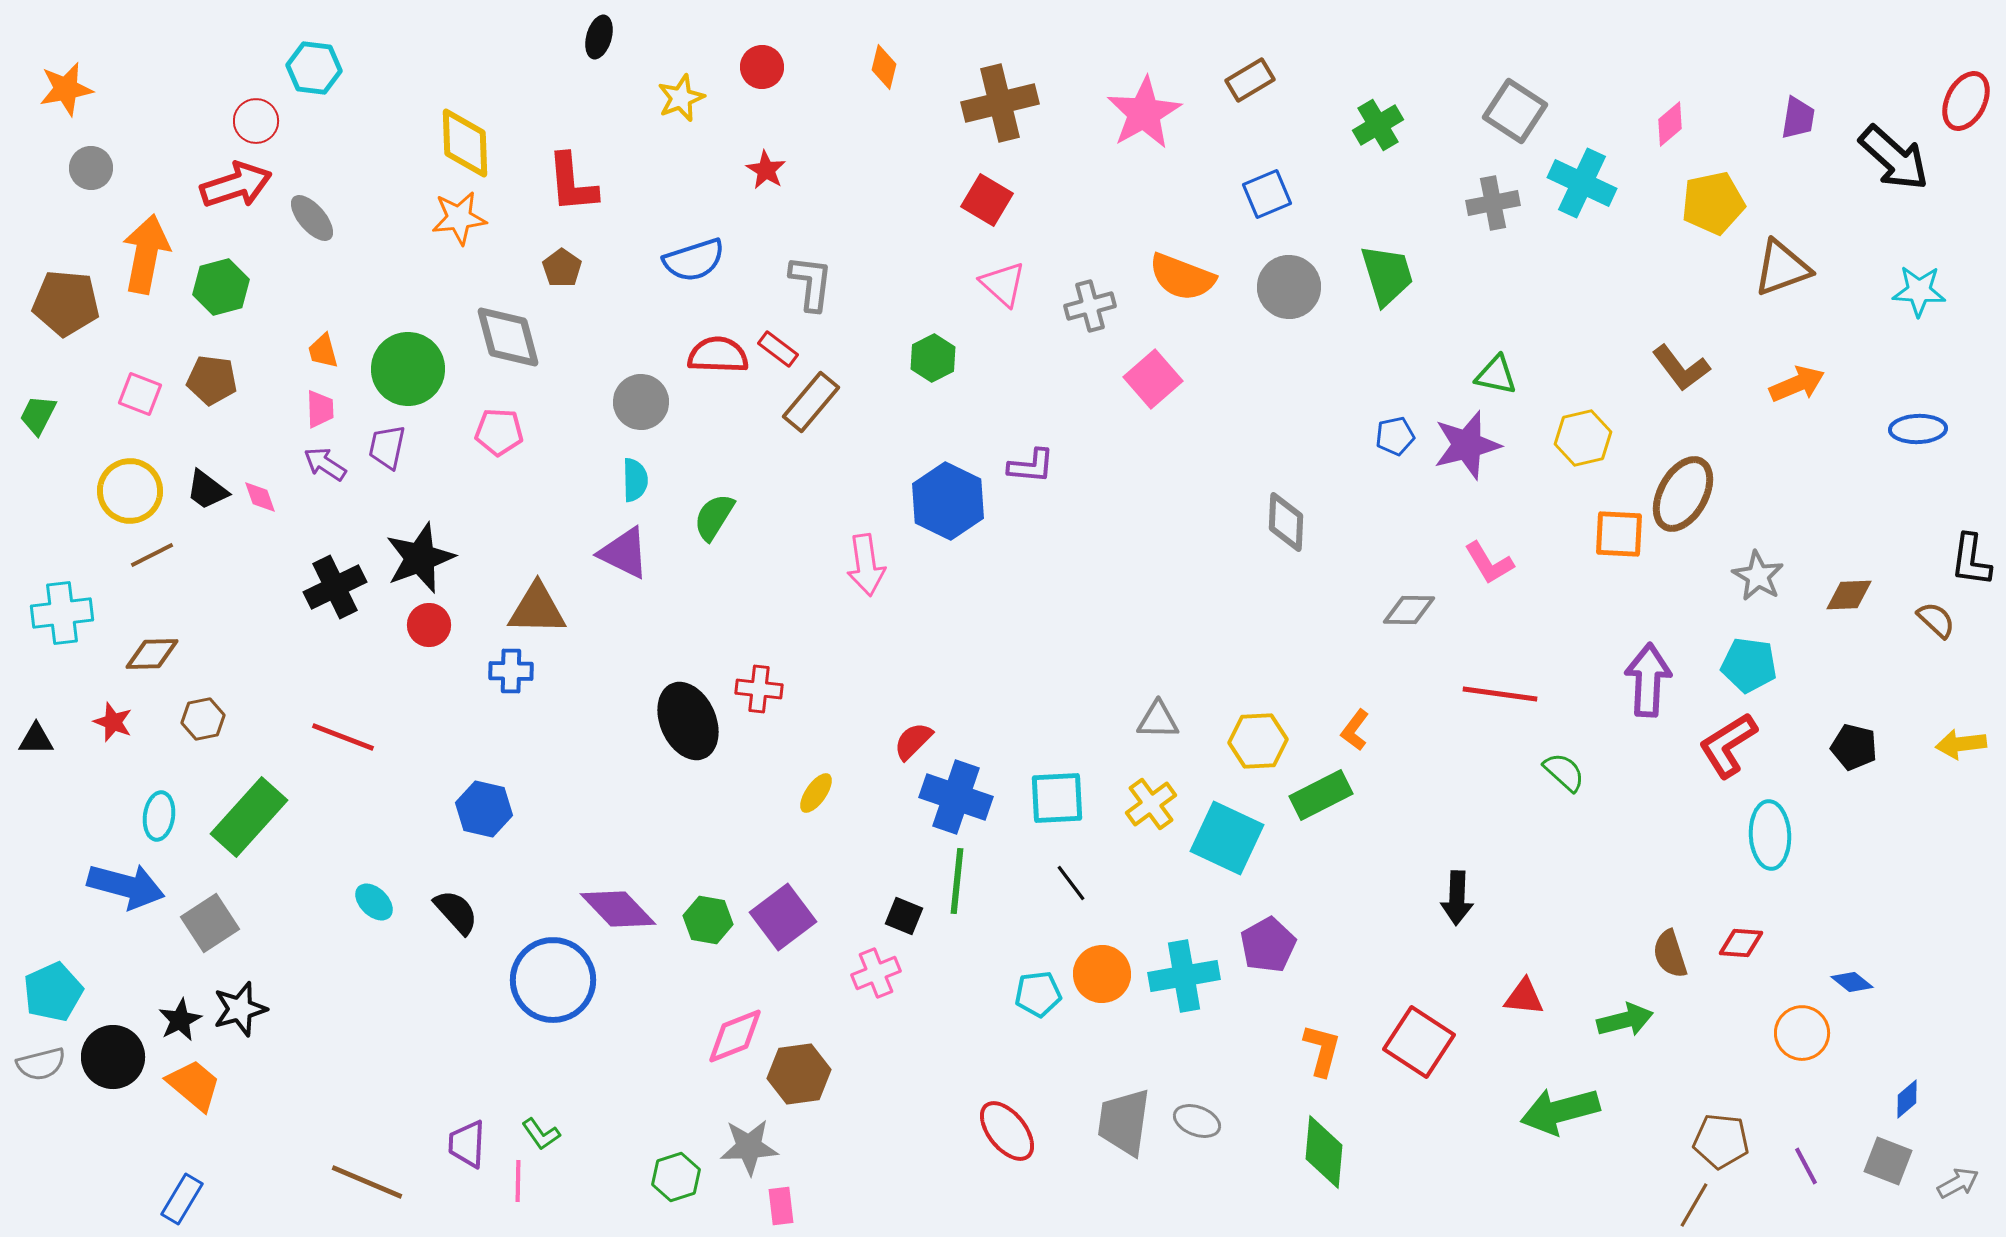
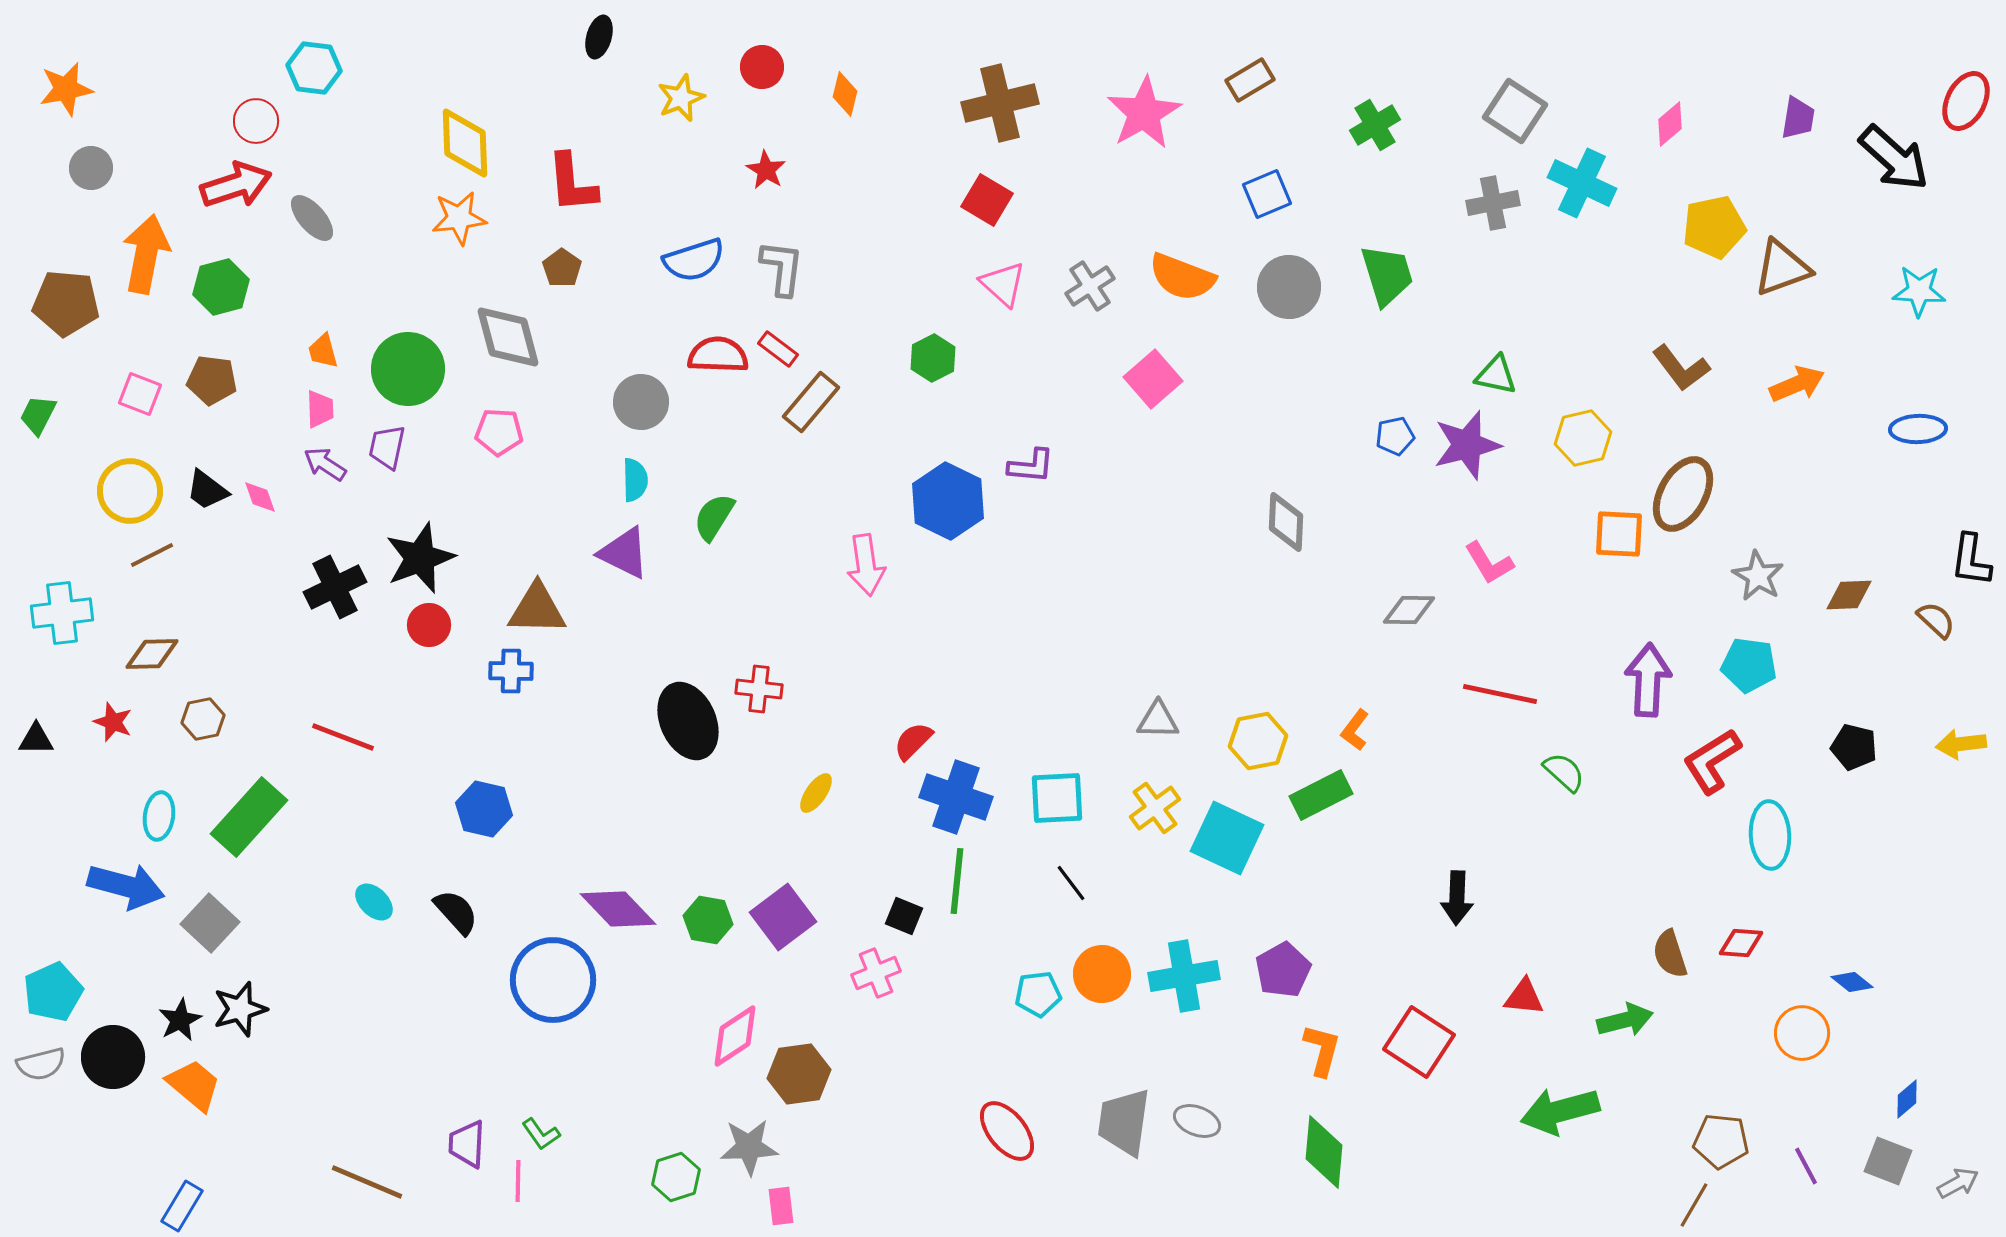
orange diamond at (884, 67): moved 39 px left, 27 px down
green cross at (1378, 125): moved 3 px left
yellow pentagon at (1713, 203): moved 1 px right, 24 px down
gray L-shape at (811, 283): moved 29 px left, 15 px up
gray cross at (1090, 306): moved 20 px up; rotated 18 degrees counterclockwise
red line at (1500, 694): rotated 4 degrees clockwise
yellow hexagon at (1258, 741): rotated 8 degrees counterclockwise
red L-shape at (1728, 745): moved 16 px left, 16 px down
yellow cross at (1151, 804): moved 4 px right, 4 px down
gray square at (210, 923): rotated 14 degrees counterclockwise
purple pentagon at (1268, 945): moved 15 px right, 25 px down
pink diamond at (735, 1036): rotated 12 degrees counterclockwise
blue rectangle at (182, 1199): moved 7 px down
